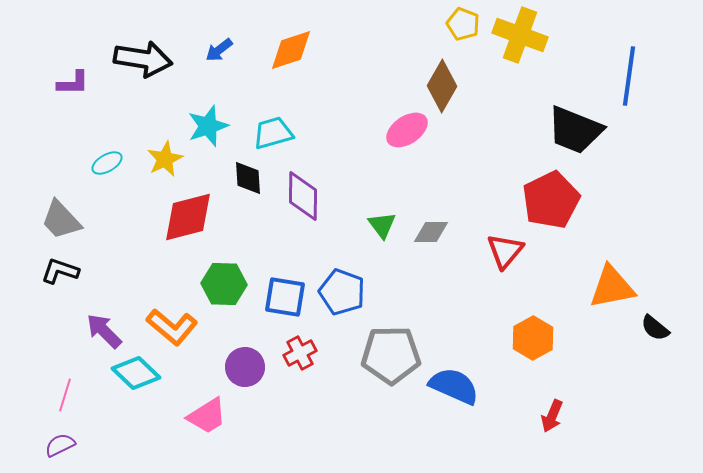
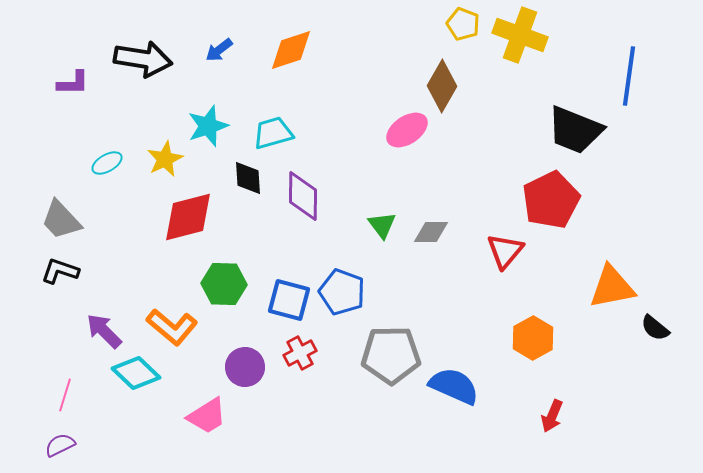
blue square: moved 4 px right, 3 px down; rotated 6 degrees clockwise
